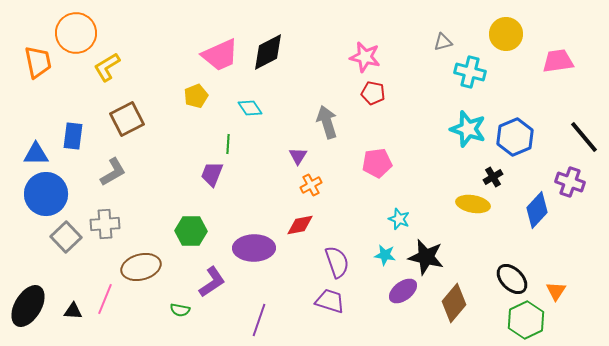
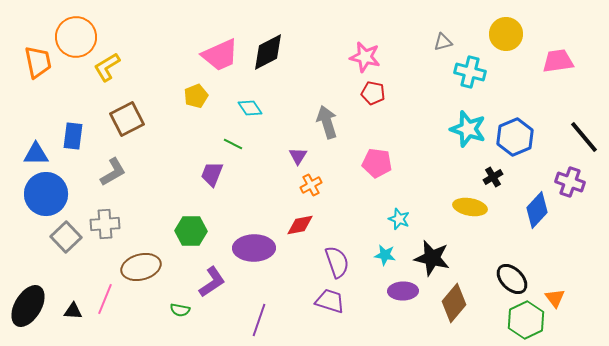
orange circle at (76, 33): moved 4 px down
green line at (228, 144): moved 5 px right; rotated 66 degrees counterclockwise
pink pentagon at (377, 163): rotated 16 degrees clockwise
yellow ellipse at (473, 204): moved 3 px left, 3 px down
black star at (426, 257): moved 6 px right, 1 px down
purple ellipse at (403, 291): rotated 36 degrees clockwise
orange triangle at (556, 291): moved 1 px left, 7 px down; rotated 10 degrees counterclockwise
